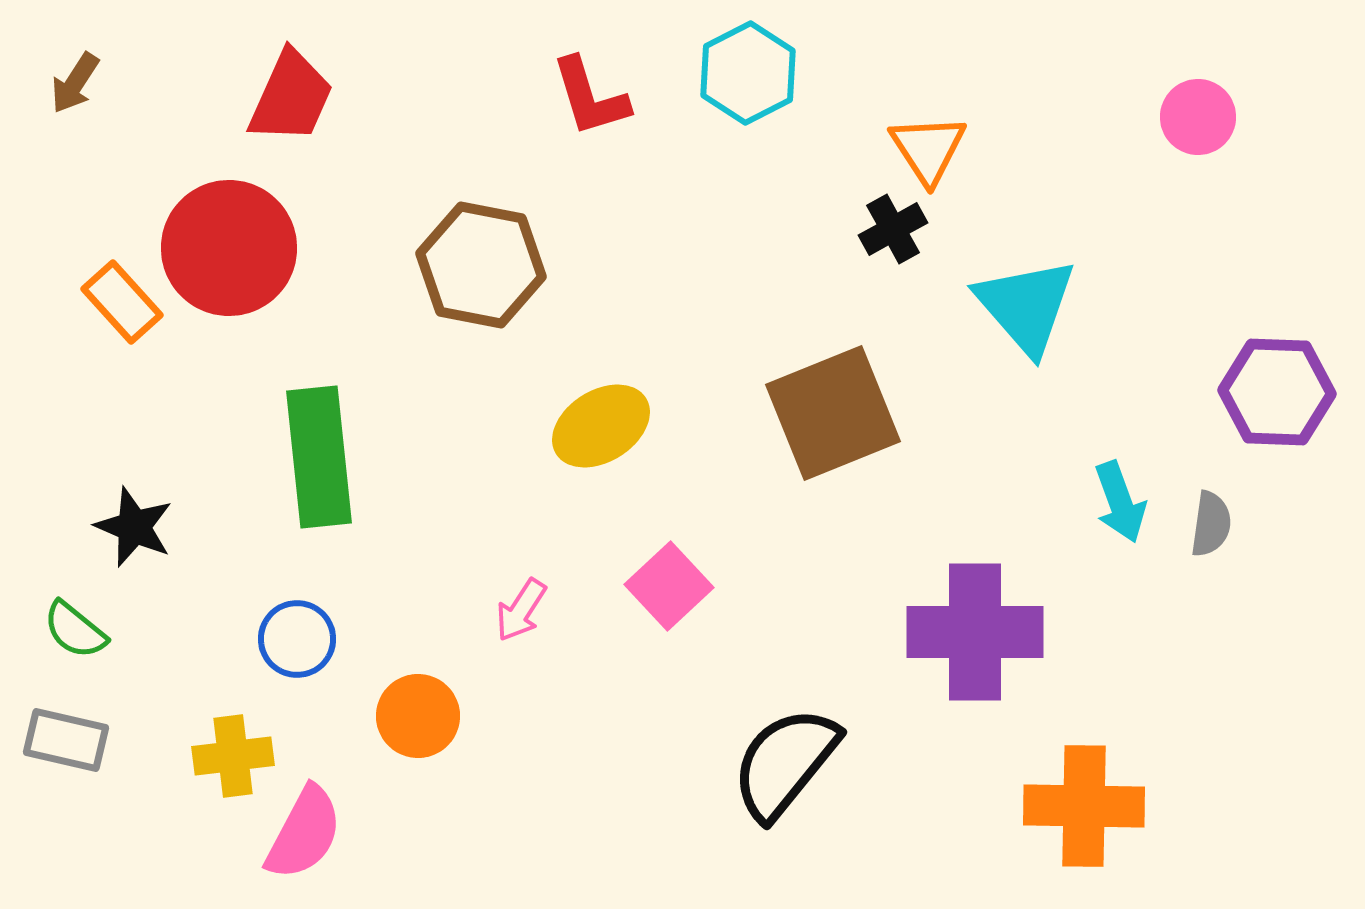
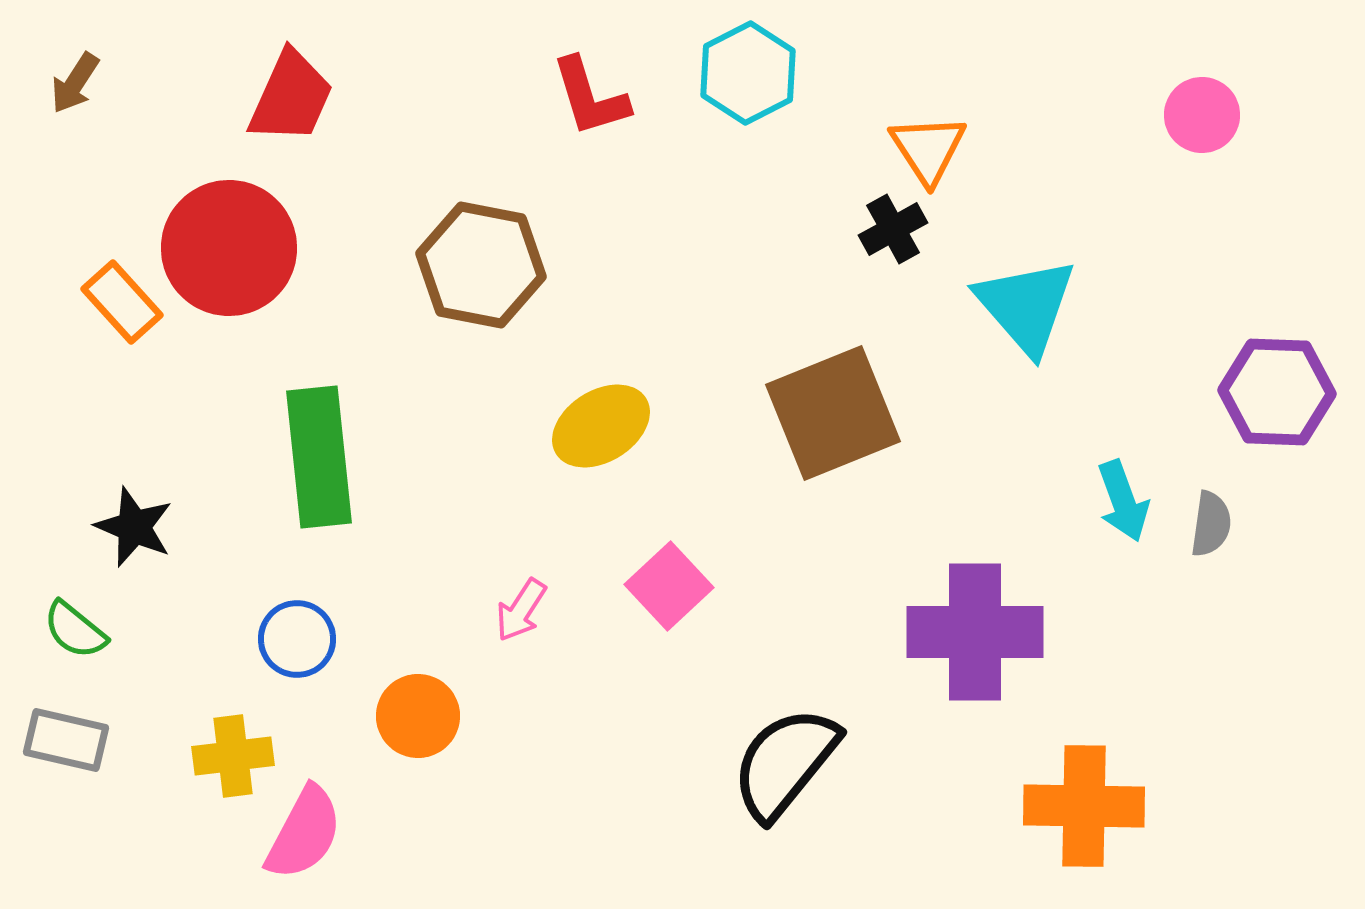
pink circle: moved 4 px right, 2 px up
cyan arrow: moved 3 px right, 1 px up
